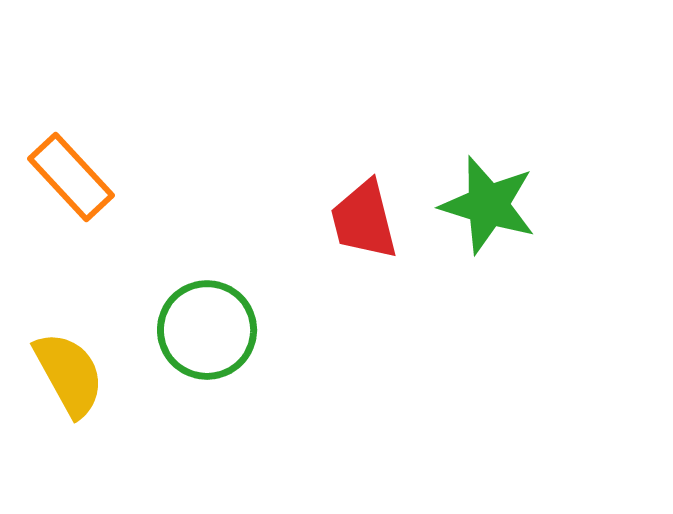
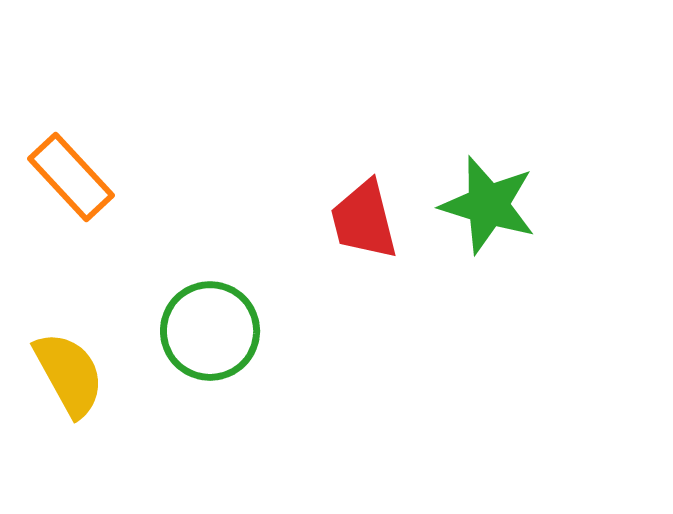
green circle: moved 3 px right, 1 px down
